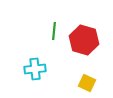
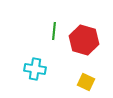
cyan cross: rotated 15 degrees clockwise
yellow square: moved 1 px left, 1 px up
